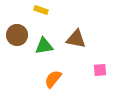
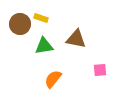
yellow rectangle: moved 8 px down
brown circle: moved 3 px right, 11 px up
